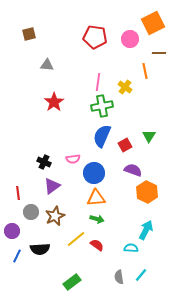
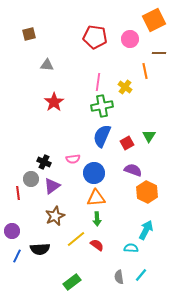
orange square: moved 1 px right, 3 px up
red square: moved 2 px right, 2 px up
gray circle: moved 33 px up
green arrow: rotated 72 degrees clockwise
